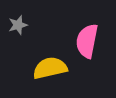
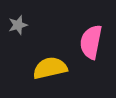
pink semicircle: moved 4 px right, 1 px down
